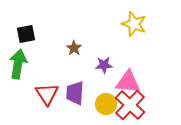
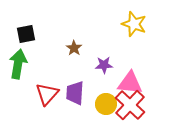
pink triangle: moved 2 px right, 1 px down
red triangle: rotated 15 degrees clockwise
